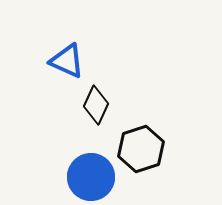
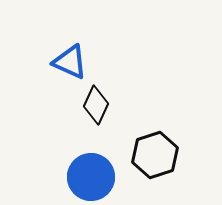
blue triangle: moved 3 px right, 1 px down
black hexagon: moved 14 px right, 6 px down
